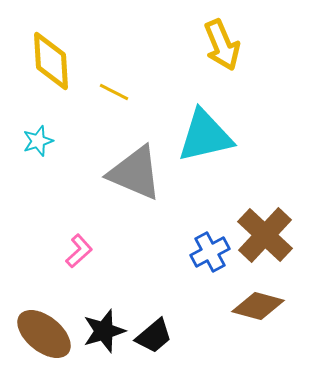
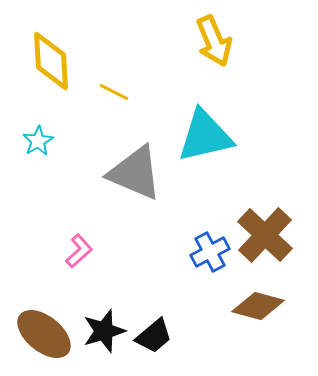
yellow arrow: moved 8 px left, 4 px up
cyan star: rotated 12 degrees counterclockwise
